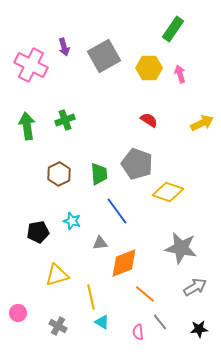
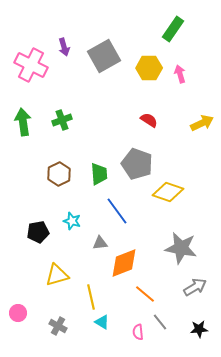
green cross: moved 3 px left
green arrow: moved 4 px left, 4 px up
